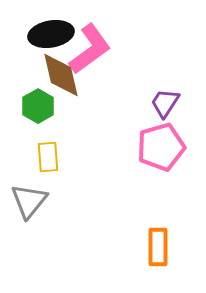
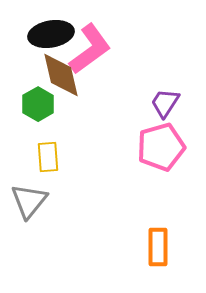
green hexagon: moved 2 px up
